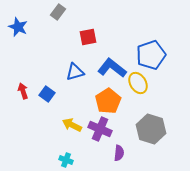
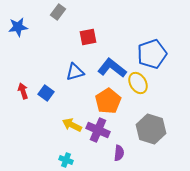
blue star: rotated 30 degrees counterclockwise
blue pentagon: moved 1 px right, 1 px up
blue square: moved 1 px left, 1 px up
purple cross: moved 2 px left, 1 px down
